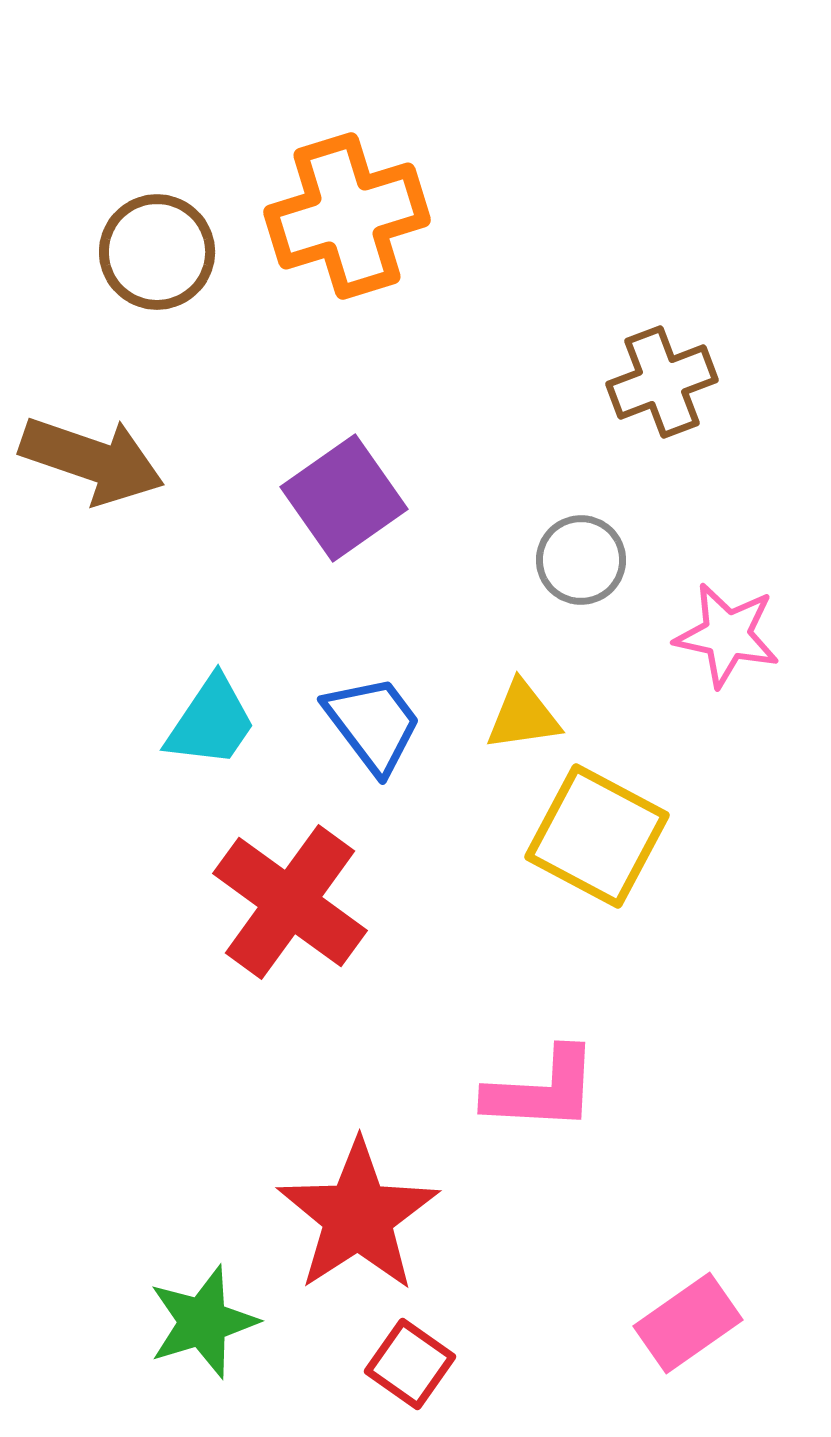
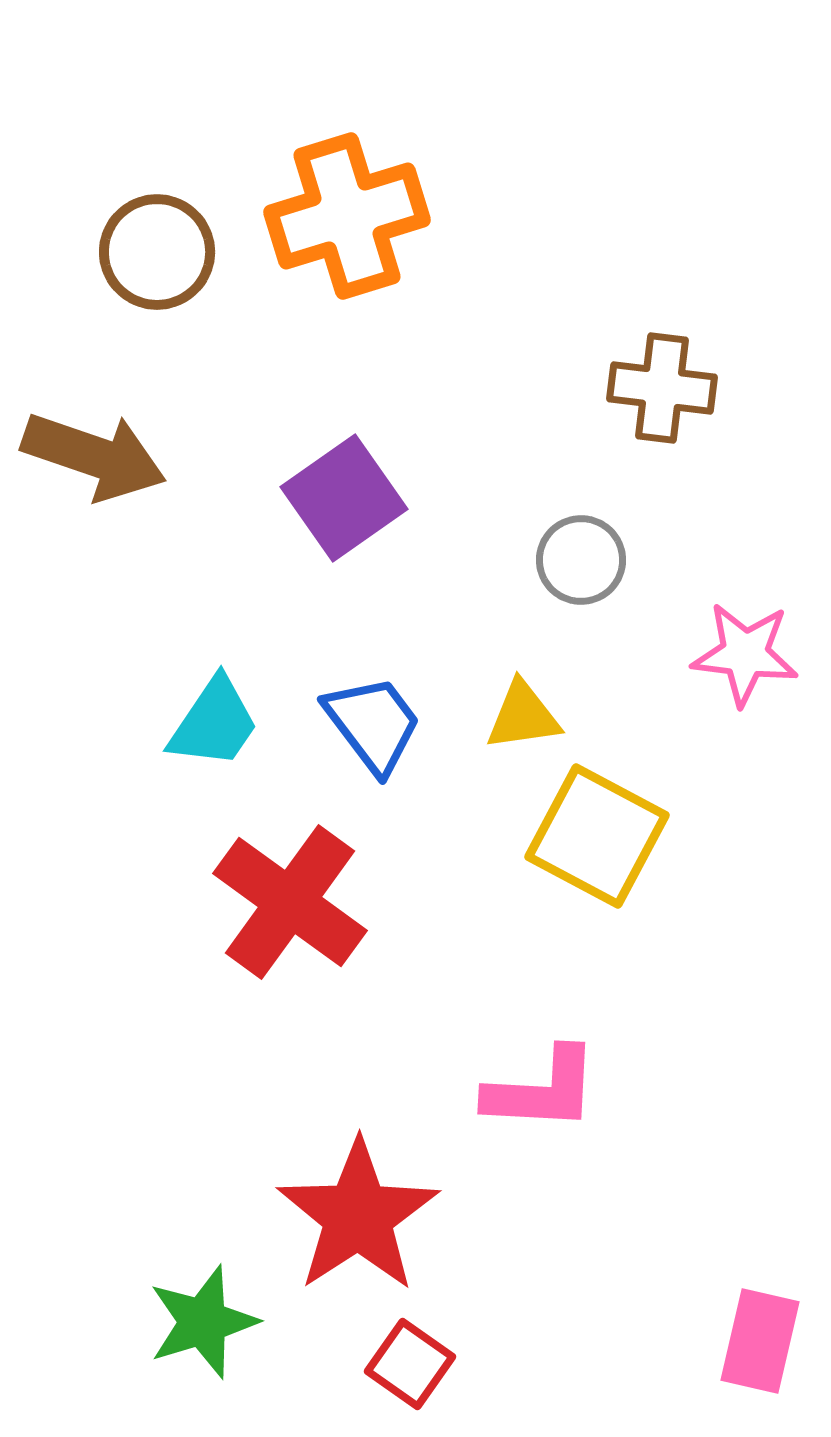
brown cross: moved 6 px down; rotated 28 degrees clockwise
brown arrow: moved 2 px right, 4 px up
pink star: moved 18 px right, 19 px down; rotated 5 degrees counterclockwise
cyan trapezoid: moved 3 px right, 1 px down
pink rectangle: moved 72 px right, 18 px down; rotated 42 degrees counterclockwise
